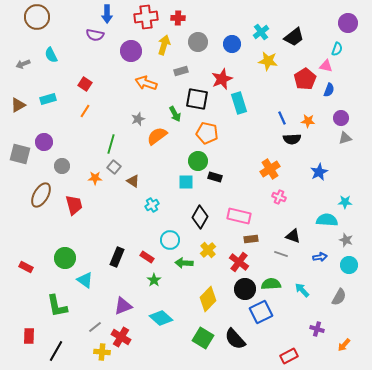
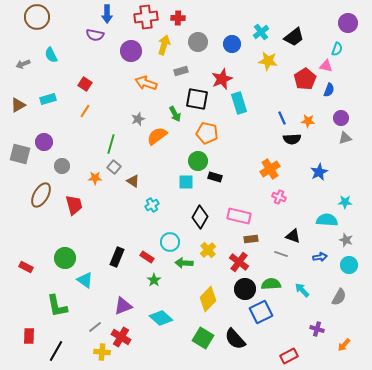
cyan circle at (170, 240): moved 2 px down
